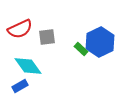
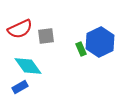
gray square: moved 1 px left, 1 px up
green rectangle: rotated 24 degrees clockwise
blue rectangle: moved 1 px down
